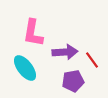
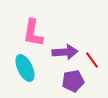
cyan ellipse: rotated 12 degrees clockwise
